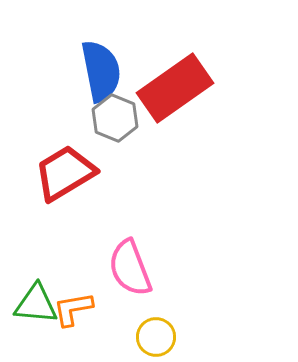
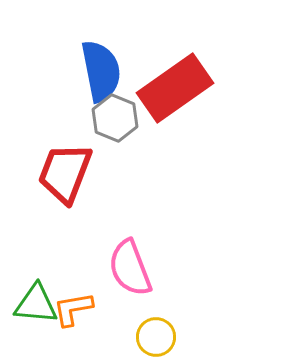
red trapezoid: rotated 38 degrees counterclockwise
